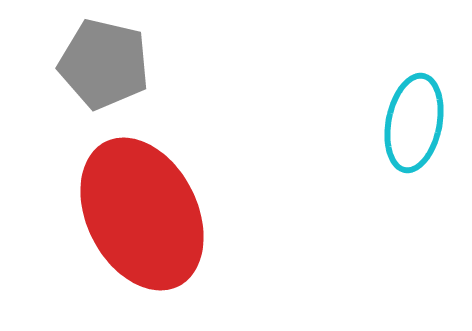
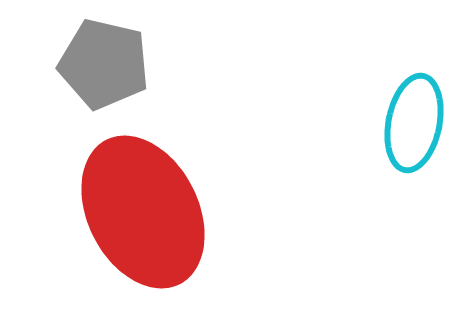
red ellipse: moved 1 px right, 2 px up
